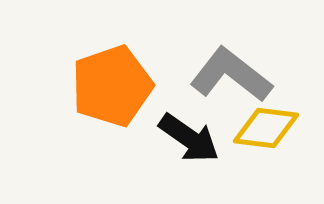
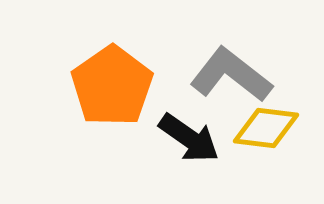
orange pentagon: rotated 16 degrees counterclockwise
